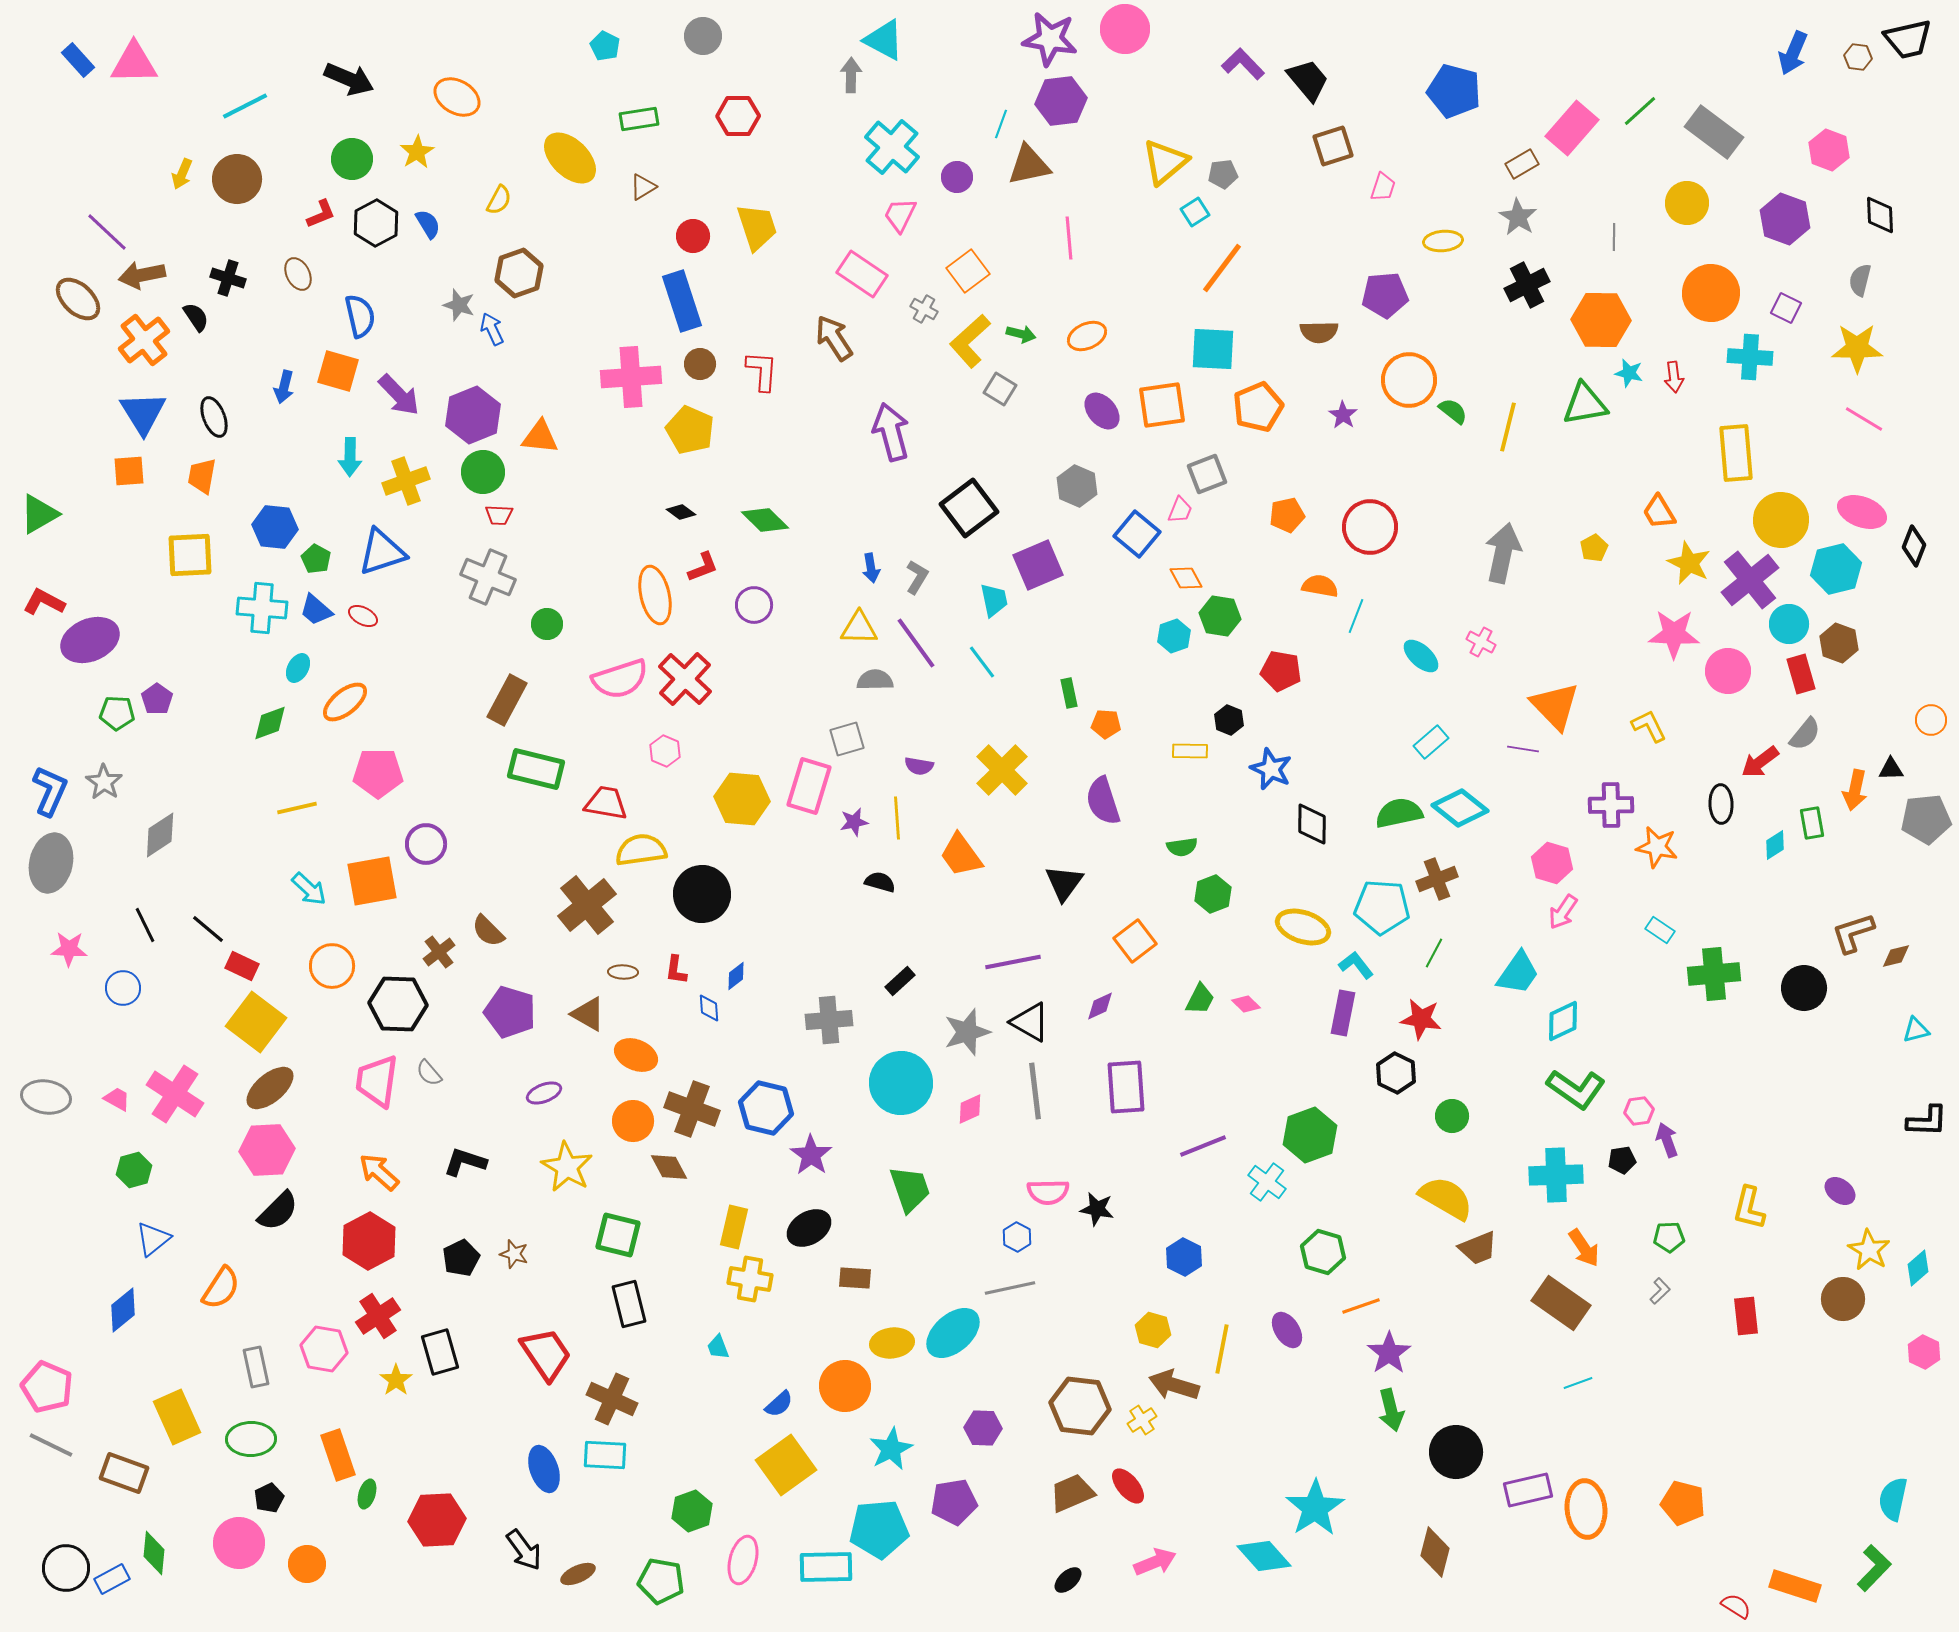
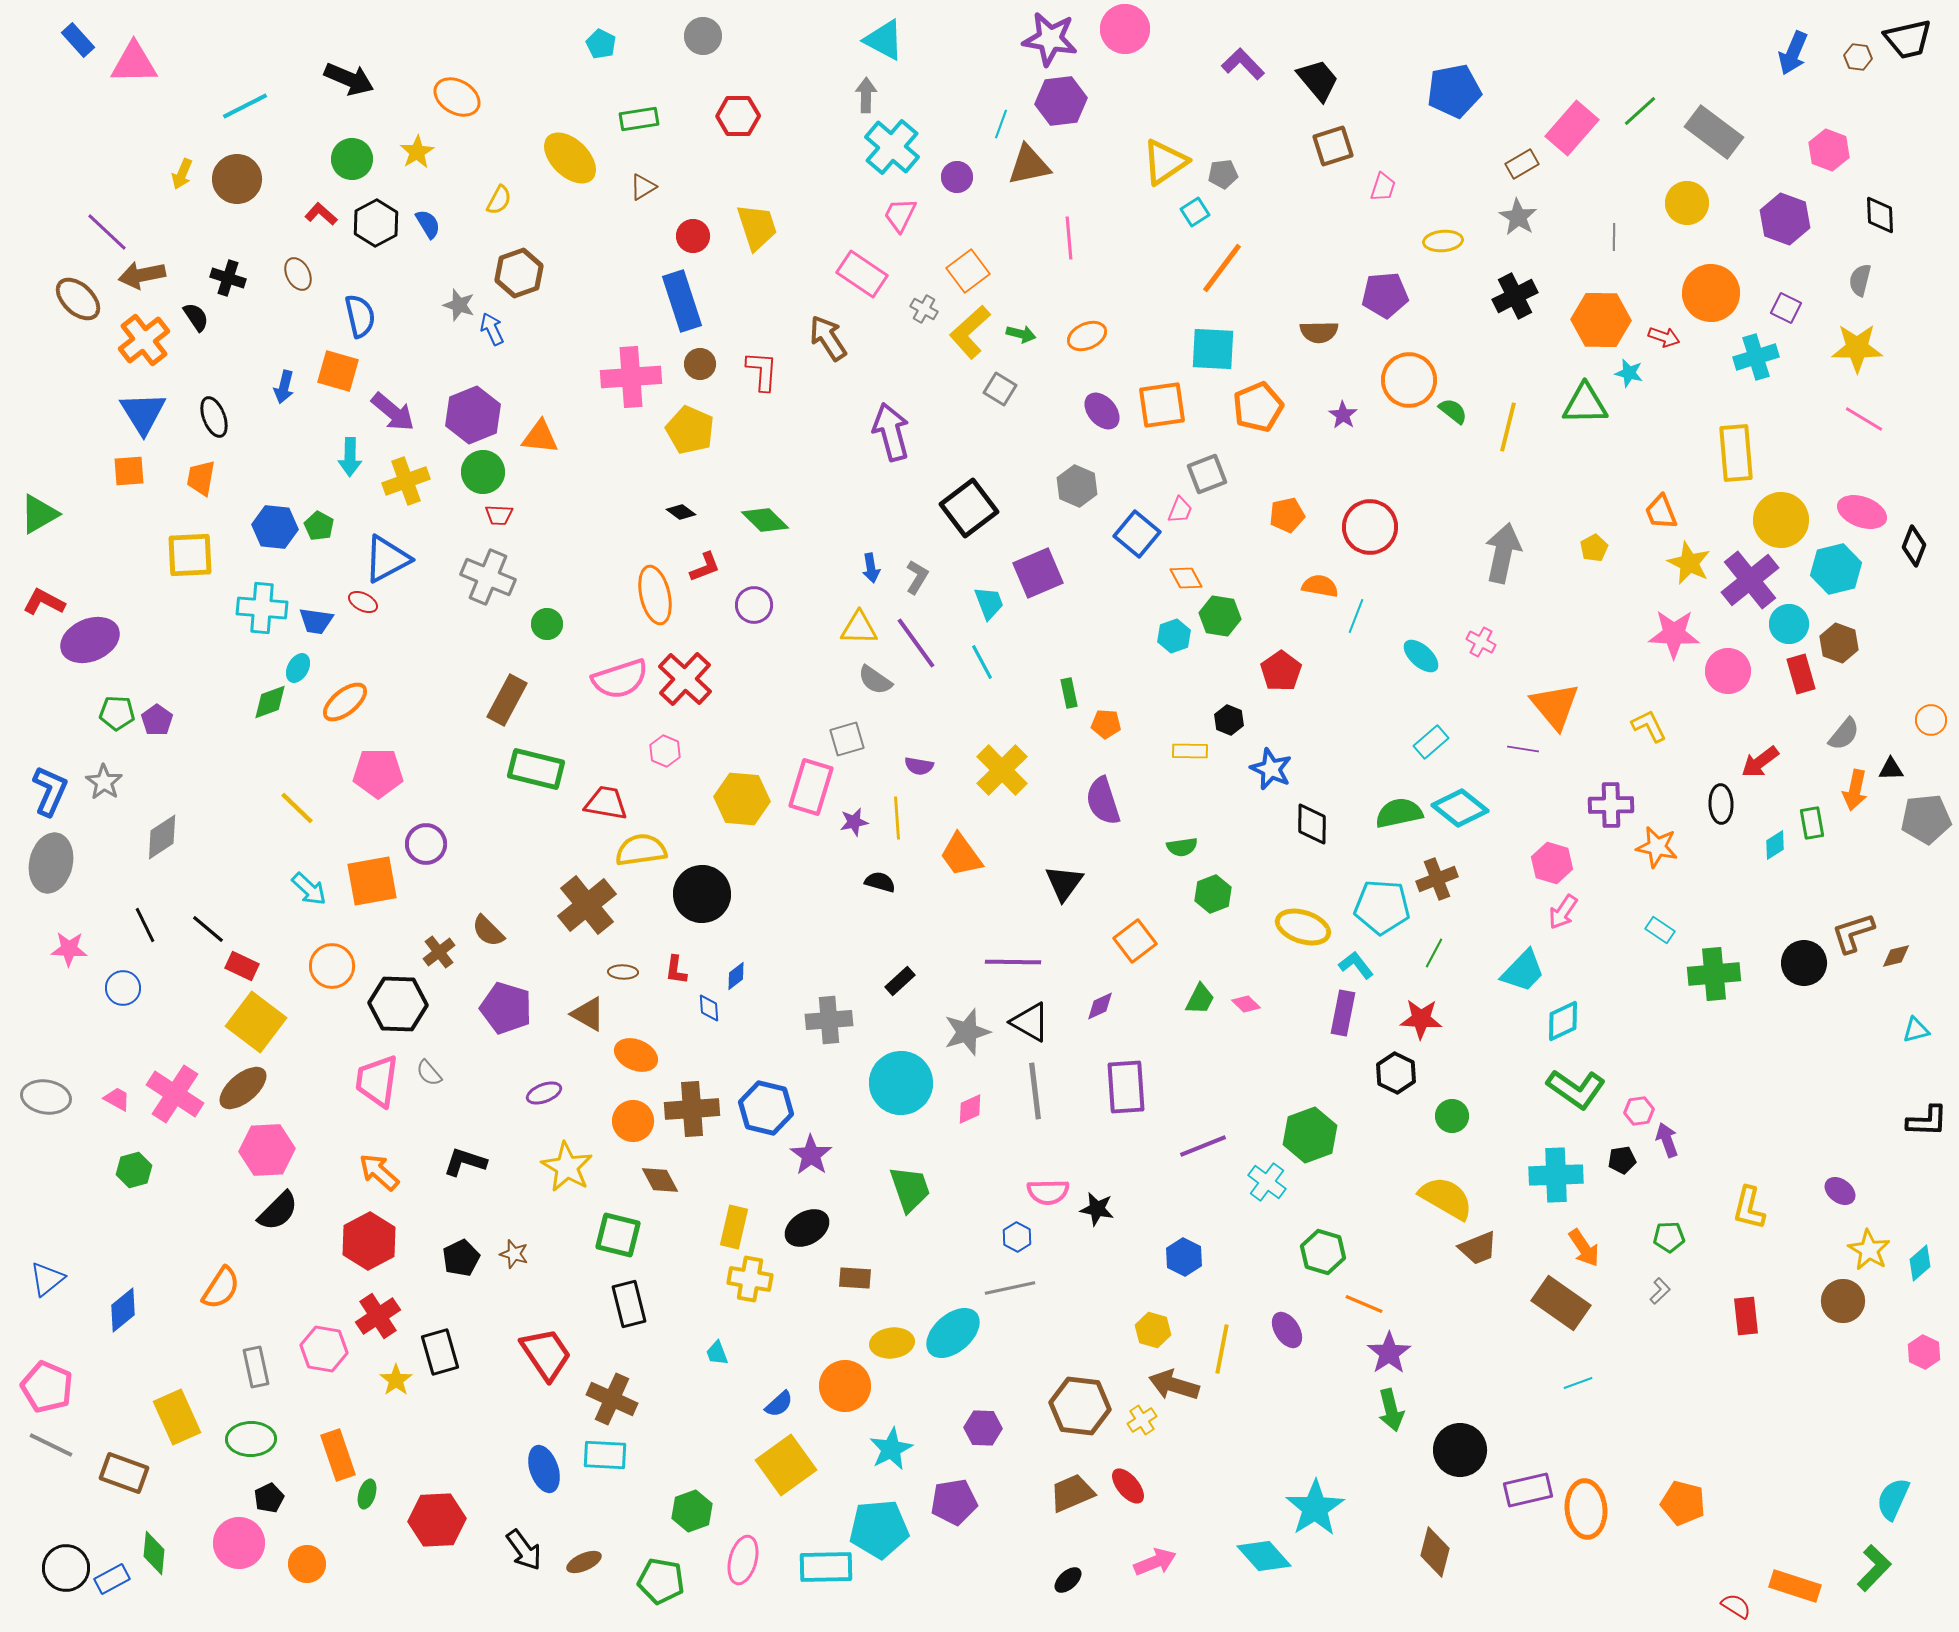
cyan pentagon at (605, 46): moved 4 px left, 2 px up
blue rectangle at (78, 60): moved 20 px up
gray arrow at (851, 75): moved 15 px right, 20 px down
black trapezoid at (1308, 80): moved 10 px right
blue pentagon at (1454, 91): rotated 26 degrees counterclockwise
yellow triangle at (1165, 162): rotated 6 degrees clockwise
red L-shape at (321, 214): rotated 116 degrees counterclockwise
black cross at (1527, 285): moved 12 px left, 11 px down
brown arrow at (834, 338): moved 6 px left
yellow L-shape at (970, 341): moved 9 px up
cyan cross at (1750, 357): moved 6 px right; rotated 21 degrees counterclockwise
red arrow at (1674, 377): moved 10 px left, 40 px up; rotated 64 degrees counterclockwise
purple arrow at (399, 395): moved 6 px left, 17 px down; rotated 6 degrees counterclockwise
green triangle at (1585, 404): rotated 9 degrees clockwise
orange trapezoid at (202, 476): moved 1 px left, 2 px down
orange trapezoid at (1659, 512): moved 2 px right; rotated 9 degrees clockwise
blue triangle at (382, 552): moved 5 px right, 7 px down; rotated 10 degrees counterclockwise
green pentagon at (316, 559): moved 3 px right, 33 px up
purple square at (1038, 565): moved 8 px down
red L-shape at (703, 567): moved 2 px right
cyan trapezoid at (994, 600): moved 5 px left, 3 px down; rotated 9 degrees counterclockwise
blue trapezoid at (316, 610): moved 11 px down; rotated 33 degrees counterclockwise
red ellipse at (363, 616): moved 14 px up
cyan line at (982, 662): rotated 9 degrees clockwise
red pentagon at (1281, 671): rotated 27 degrees clockwise
gray semicircle at (875, 680): rotated 144 degrees counterclockwise
purple pentagon at (157, 699): moved 21 px down
orange triangle at (1555, 706): rotated 4 degrees clockwise
green diamond at (270, 723): moved 21 px up
gray semicircle at (1805, 734): moved 39 px right
pink rectangle at (809, 786): moved 2 px right, 1 px down
yellow line at (297, 808): rotated 57 degrees clockwise
gray diamond at (160, 835): moved 2 px right, 2 px down
purple line at (1013, 962): rotated 12 degrees clockwise
cyan trapezoid at (1518, 973): moved 5 px right, 2 px up; rotated 9 degrees clockwise
black circle at (1804, 988): moved 25 px up
purple pentagon at (510, 1012): moved 4 px left, 4 px up
red star at (1421, 1019): rotated 6 degrees counterclockwise
brown ellipse at (270, 1088): moved 27 px left
brown cross at (692, 1109): rotated 24 degrees counterclockwise
brown diamond at (669, 1167): moved 9 px left, 13 px down
black ellipse at (809, 1228): moved 2 px left
blue triangle at (153, 1239): moved 106 px left, 40 px down
cyan diamond at (1918, 1268): moved 2 px right, 5 px up
brown circle at (1843, 1299): moved 2 px down
orange line at (1361, 1306): moved 3 px right, 2 px up; rotated 42 degrees clockwise
cyan trapezoid at (718, 1347): moved 1 px left, 6 px down
black circle at (1456, 1452): moved 4 px right, 2 px up
cyan semicircle at (1893, 1499): rotated 12 degrees clockwise
brown ellipse at (578, 1574): moved 6 px right, 12 px up
